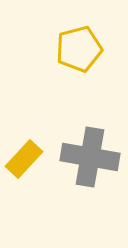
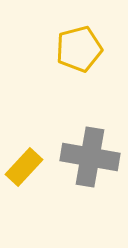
yellow rectangle: moved 8 px down
